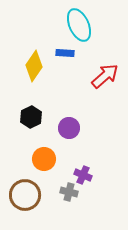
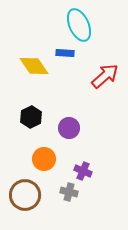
yellow diamond: rotated 68 degrees counterclockwise
purple cross: moved 4 px up
